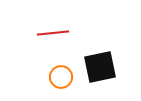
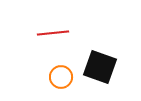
black square: rotated 32 degrees clockwise
